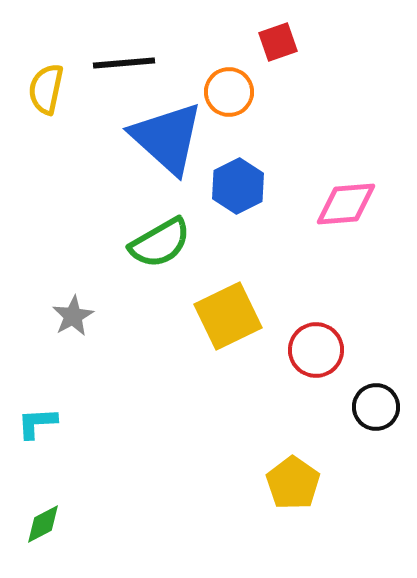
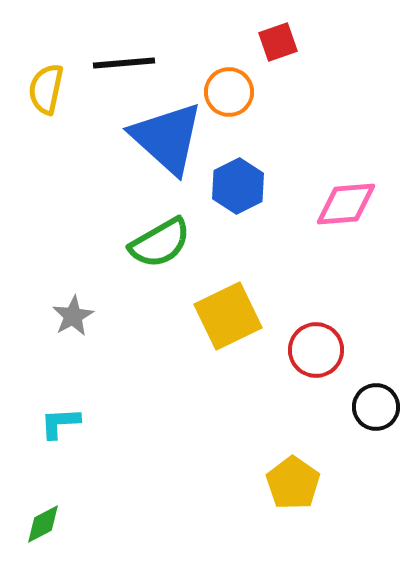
cyan L-shape: moved 23 px right
